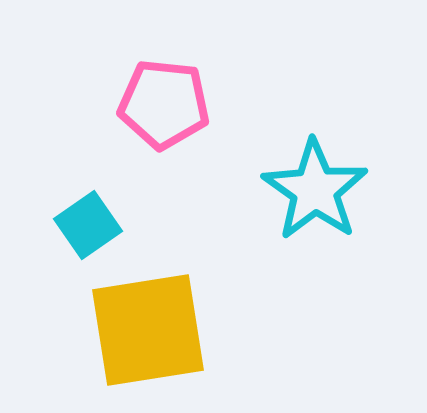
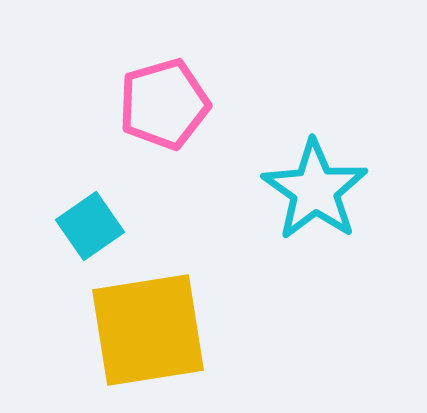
pink pentagon: rotated 22 degrees counterclockwise
cyan square: moved 2 px right, 1 px down
